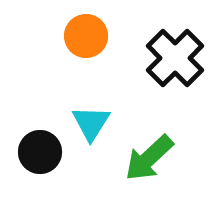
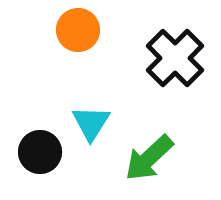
orange circle: moved 8 px left, 6 px up
